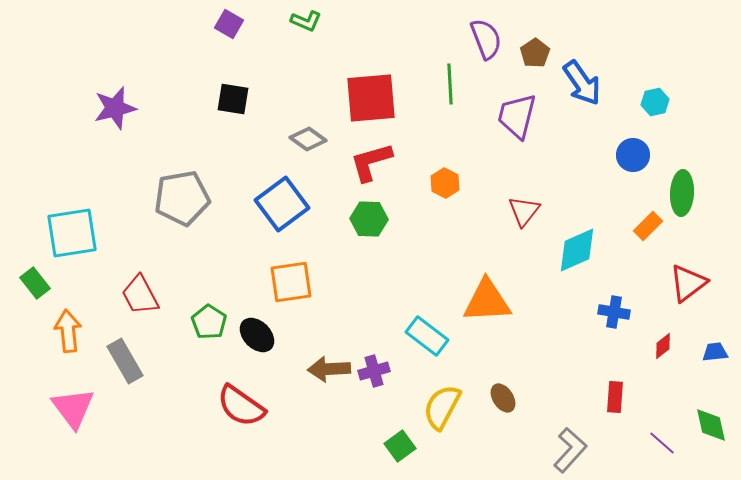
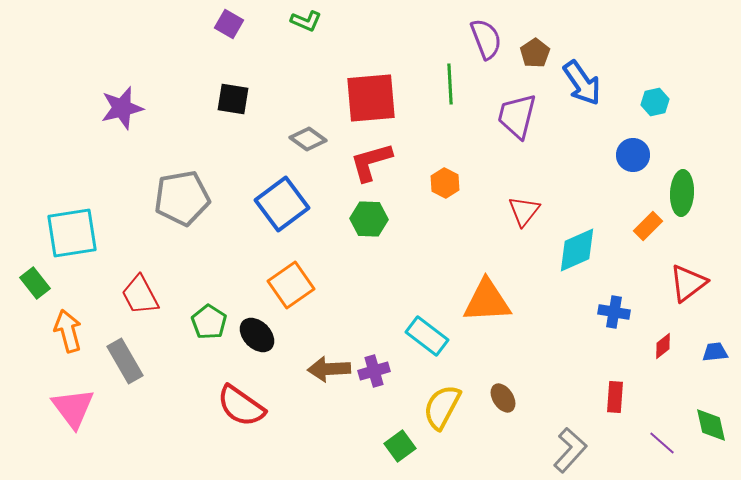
purple star at (115, 108): moved 7 px right
orange square at (291, 282): moved 3 px down; rotated 27 degrees counterclockwise
orange arrow at (68, 331): rotated 9 degrees counterclockwise
